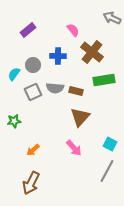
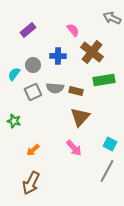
green star: rotated 24 degrees clockwise
